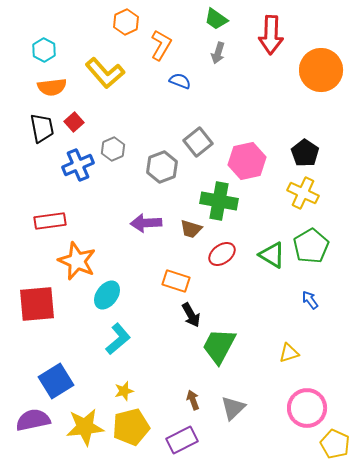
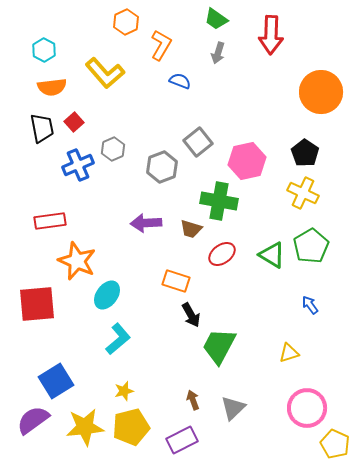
orange circle at (321, 70): moved 22 px down
blue arrow at (310, 300): moved 5 px down
purple semicircle at (33, 420): rotated 24 degrees counterclockwise
